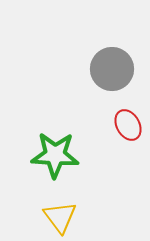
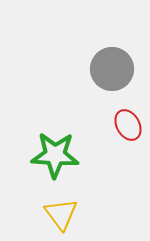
yellow triangle: moved 1 px right, 3 px up
